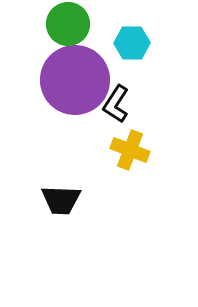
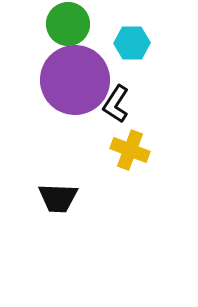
black trapezoid: moved 3 px left, 2 px up
